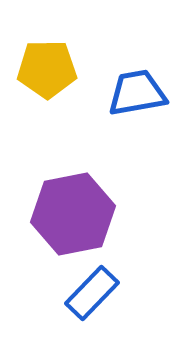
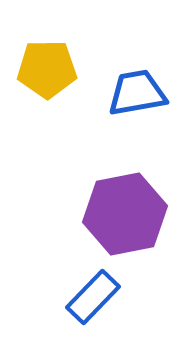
purple hexagon: moved 52 px right
blue rectangle: moved 1 px right, 4 px down
